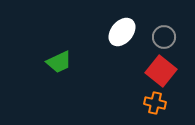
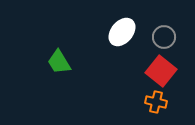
green trapezoid: rotated 84 degrees clockwise
orange cross: moved 1 px right, 1 px up
